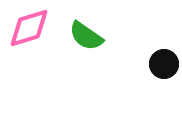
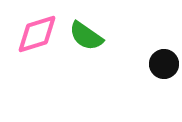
pink diamond: moved 8 px right, 6 px down
